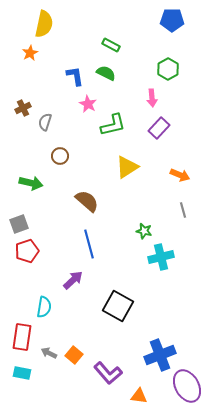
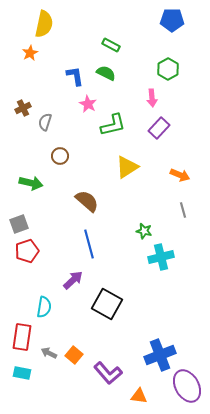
black square: moved 11 px left, 2 px up
